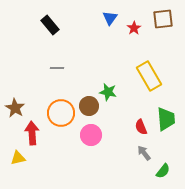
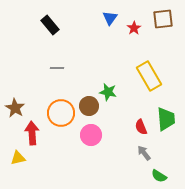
green semicircle: moved 4 px left, 5 px down; rotated 84 degrees clockwise
